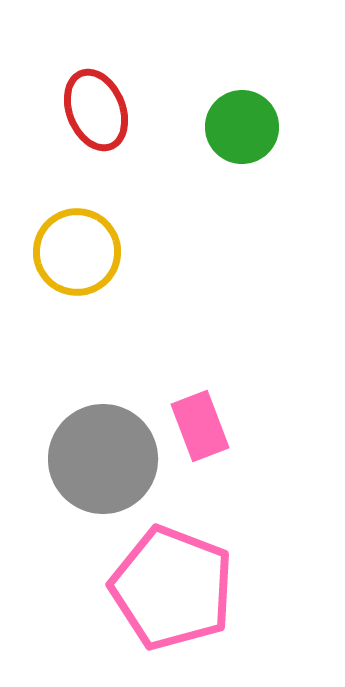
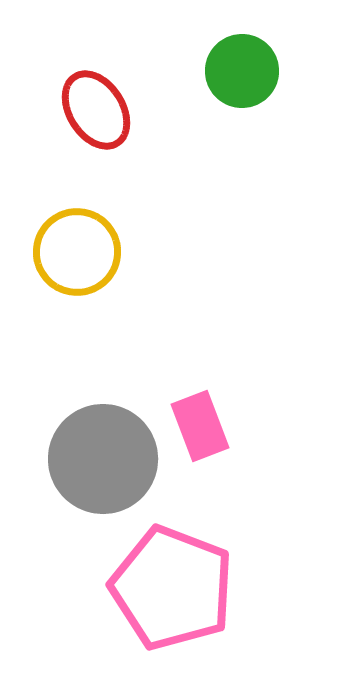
red ellipse: rotated 10 degrees counterclockwise
green circle: moved 56 px up
